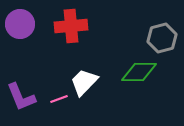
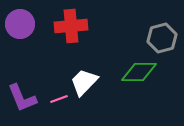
purple L-shape: moved 1 px right, 1 px down
